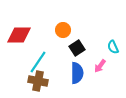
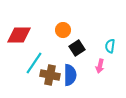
cyan semicircle: moved 3 px left, 1 px up; rotated 32 degrees clockwise
cyan line: moved 4 px left, 1 px down
pink arrow: rotated 24 degrees counterclockwise
blue semicircle: moved 7 px left, 2 px down
brown cross: moved 12 px right, 6 px up
